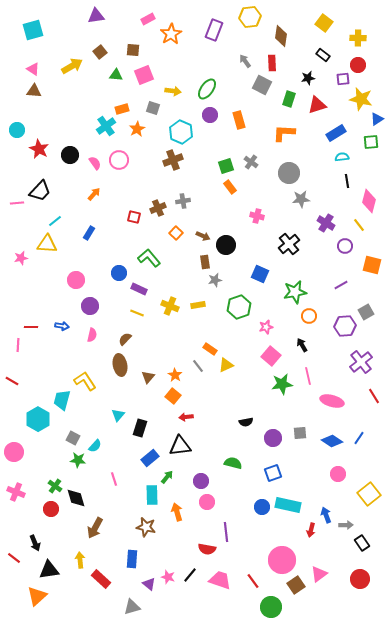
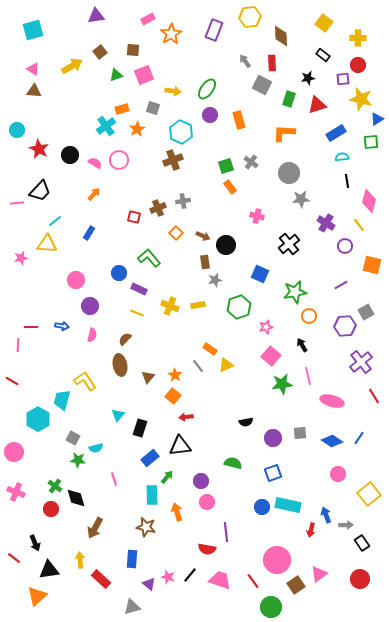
brown diamond at (281, 36): rotated 10 degrees counterclockwise
green triangle at (116, 75): rotated 24 degrees counterclockwise
pink semicircle at (95, 163): rotated 24 degrees counterclockwise
cyan semicircle at (95, 446): moved 1 px right, 2 px down; rotated 32 degrees clockwise
pink circle at (282, 560): moved 5 px left
